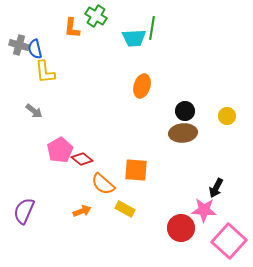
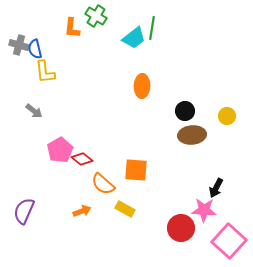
cyan trapezoid: rotated 35 degrees counterclockwise
orange ellipse: rotated 15 degrees counterclockwise
brown ellipse: moved 9 px right, 2 px down
